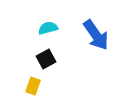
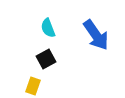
cyan semicircle: rotated 96 degrees counterclockwise
